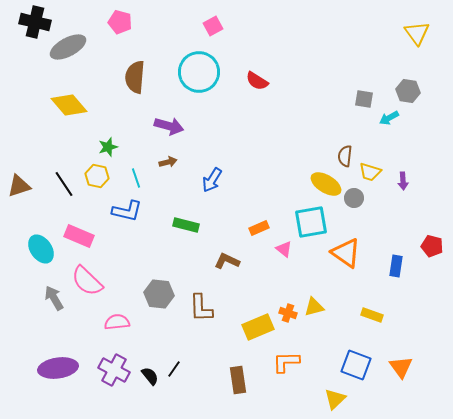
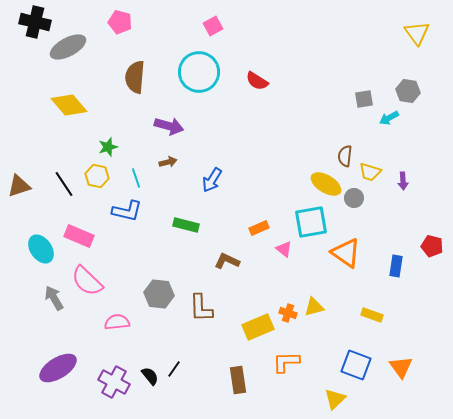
gray square at (364, 99): rotated 18 degrees counterclockwise
purple ellipse at (58, 368): rotated 24 degrees counterclockwise
purple cross at (114, 370): moved 12 px down
